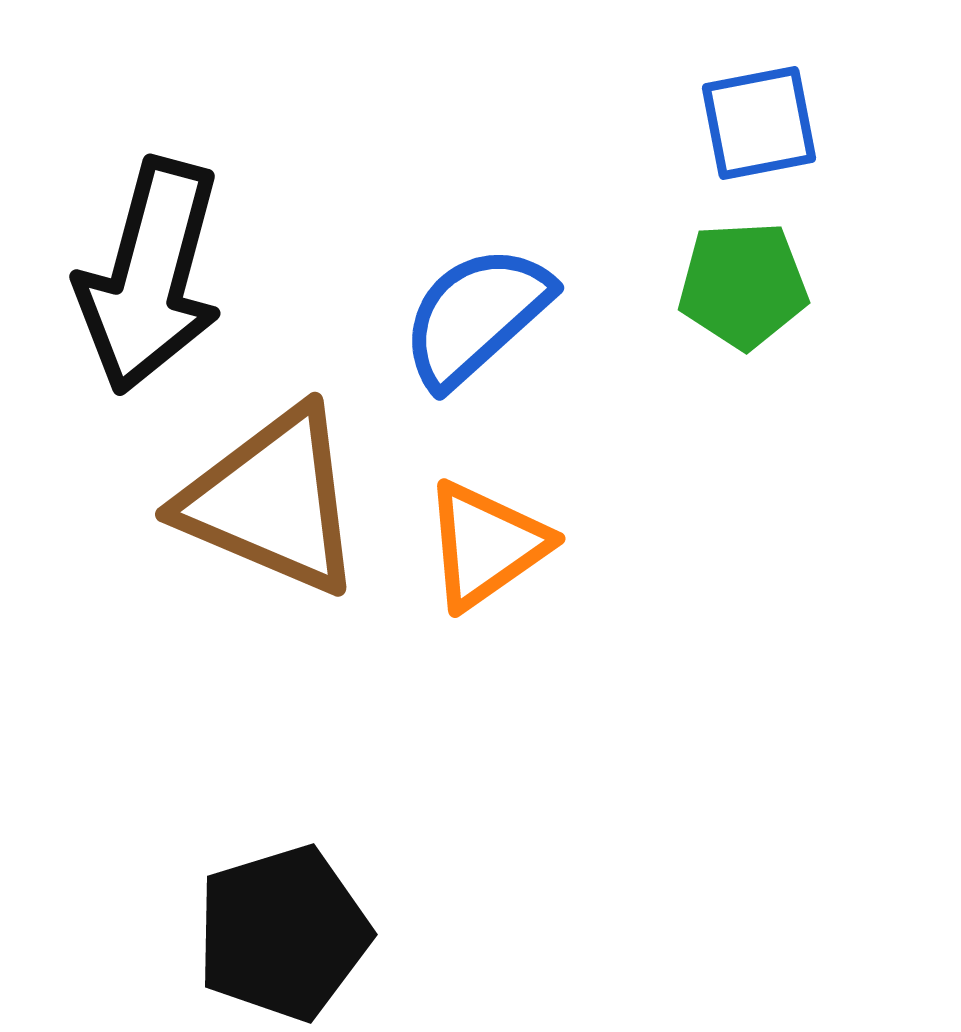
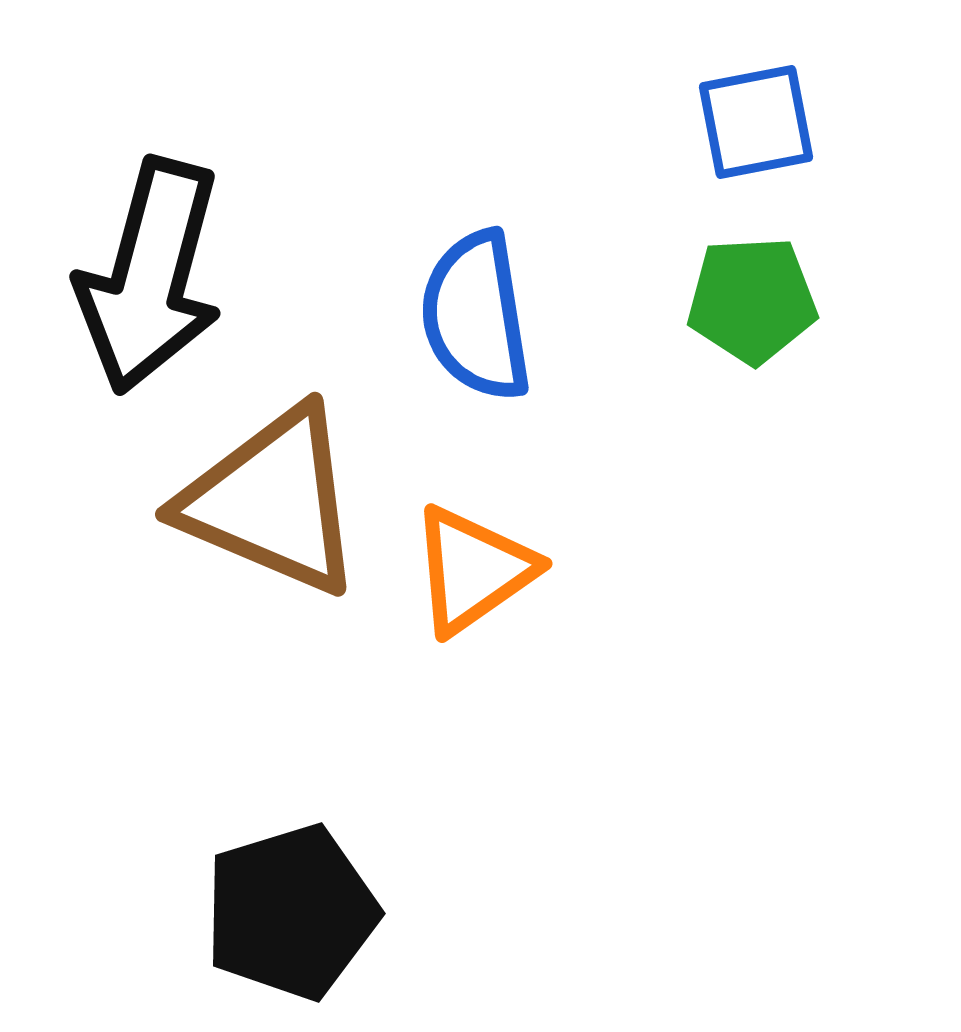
blue square: moved 3 px left, 1 px up
green pentagon: moved 9 px right, 15 px down
blue semicircle: rotated 57 degrees counterclockwise
orange triangle: moved 13 px left, 25 px down
black pentagon: moved 8 px right, 21 px up
